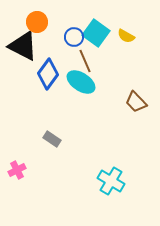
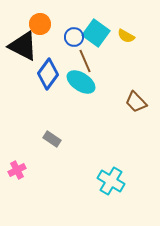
orange circle: moved 3 px right, 2 px down
